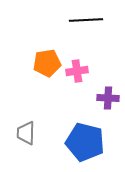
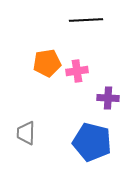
blue pentagon: moved 7 px right
